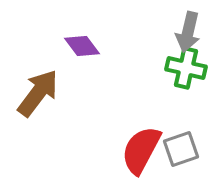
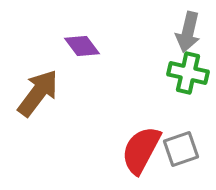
green cross: moved 2 px right, 5 px down
